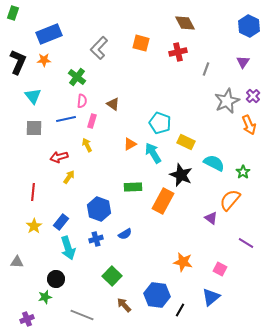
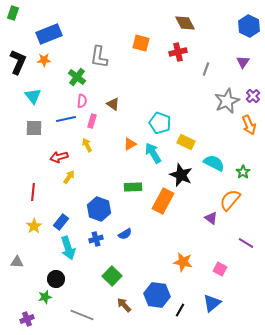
gray L-shape at (99, 48): moved 9 px down; rotated 35 degrees counterclockwise
blue triangle at (211, 297): moved 1 px right, 6 px down
